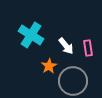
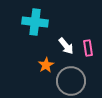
cyan cross: moved 4 px right, 13 px up; rotated 25 degrees counterclockwise
orange star: moved 3 px left, 1 px up
gray circle: moved 2 px left
